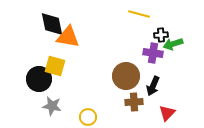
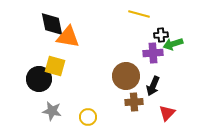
purple cross: rotated 12 degrees counterclockwise
gray star: moved 5 px down
